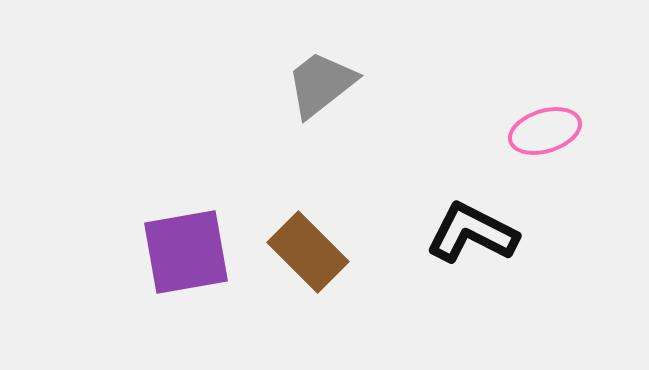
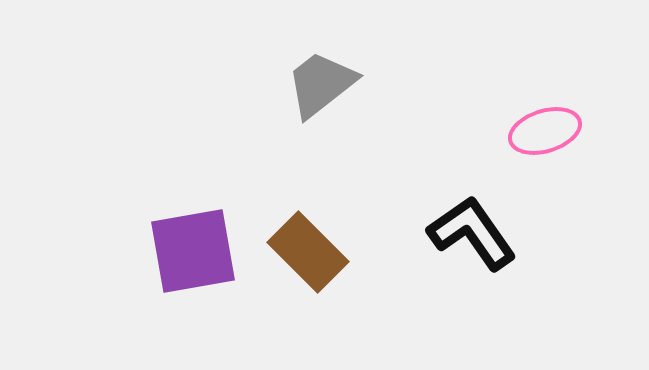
black L-shape: rotated 28 degrees clockwise
purple square: moved 7 px right, 1 px up
